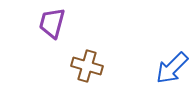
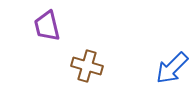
purple trapezoid: moved 5 px left, 3 px down; rotated 28 degrees counterclockwise
